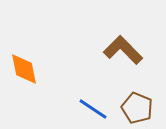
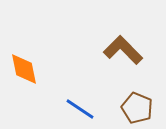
blue line: moved 13 px left
